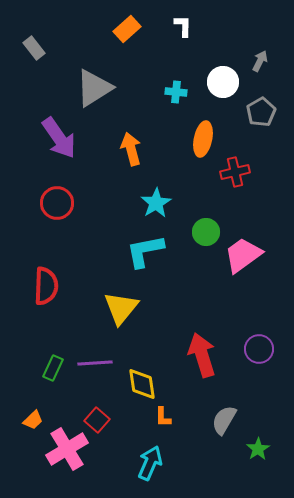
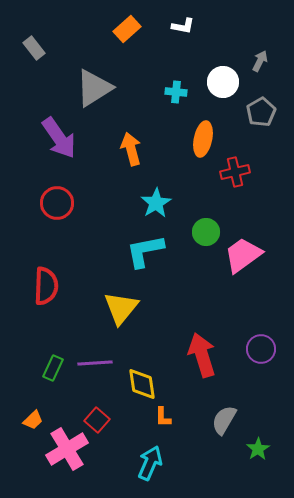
white L-shape: rotated 100 degrees clockwise
purple circle: moved 2 px right
